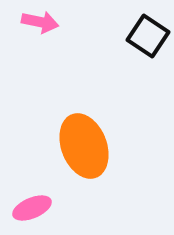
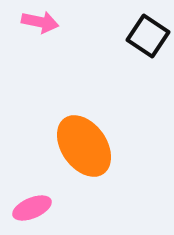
orange ellipse: rotated 14 degrees counterclockwise
